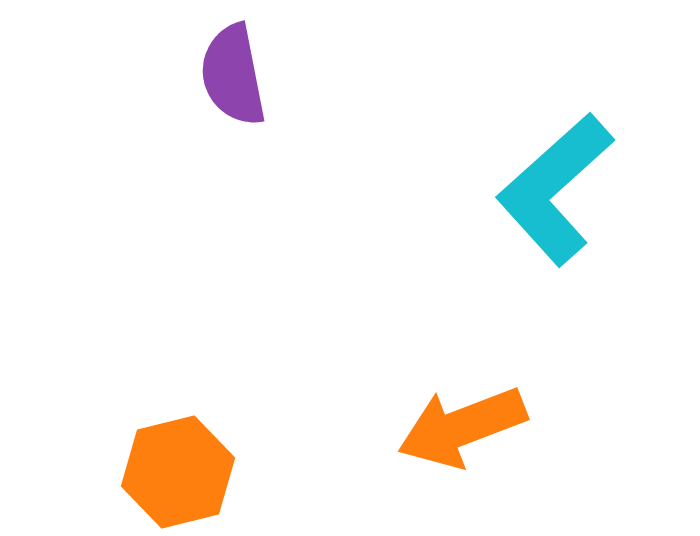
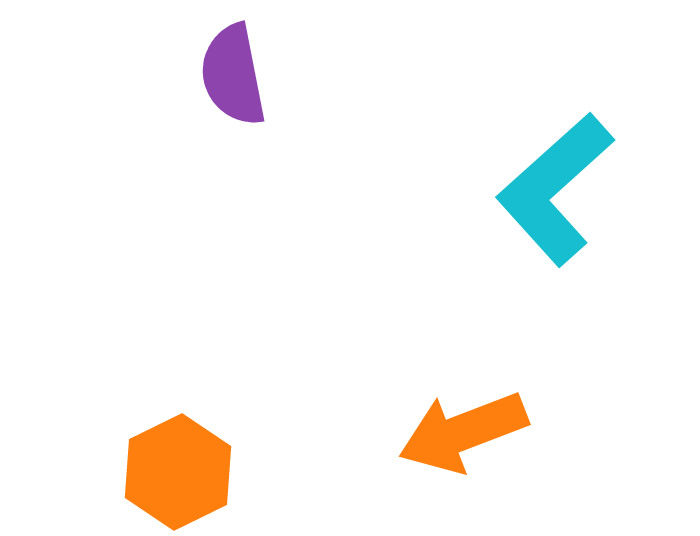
orange arrow: moved 1 px right, 5 px down
orange hexagon: rotated 12 degrees counterclockwise
